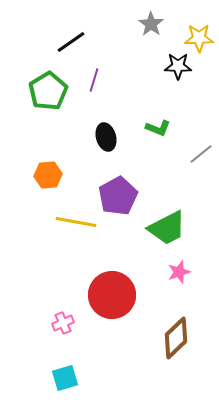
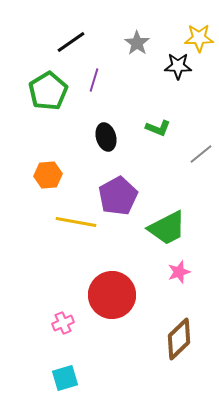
gray star: moved 14 px left, 19 px down
brown diamond: moved 3 px right, 1 px down
